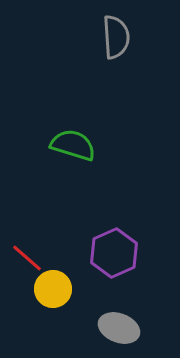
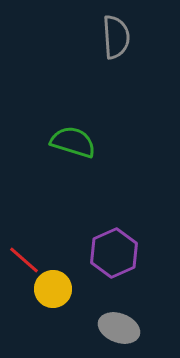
green semicircle: moved 3 px up
red line: moved 3 px left, 2 px down
